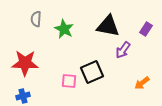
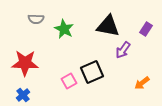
gray semicircle: rotated 91 degrees counterclockwise
pink square: rotated 35 degrees counterclockwise
blue cross: moved 1 px up; rotated 24 degrees counterclockwise
